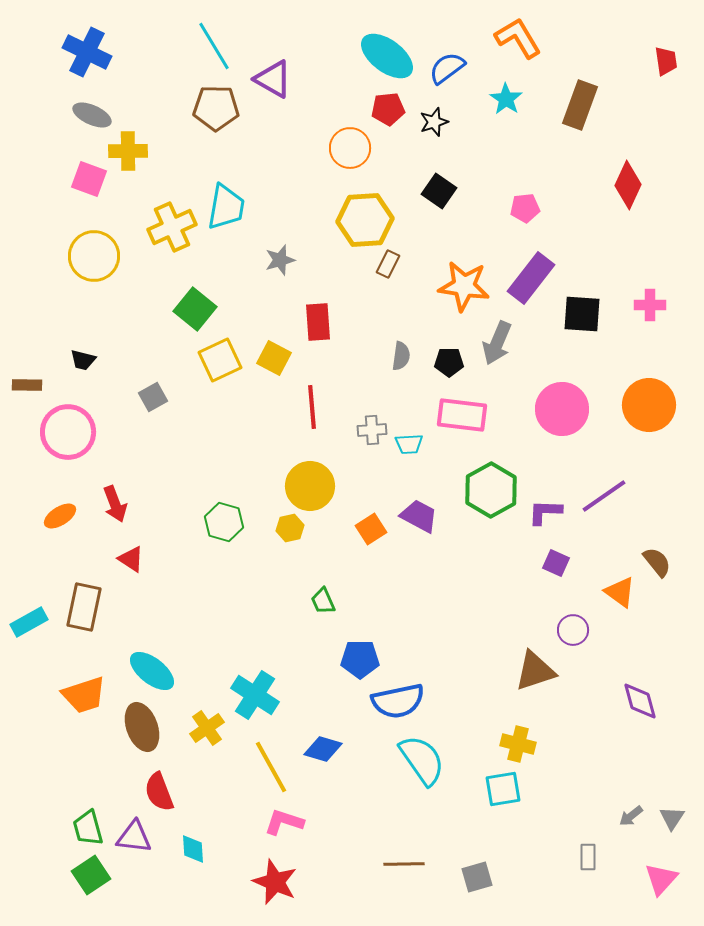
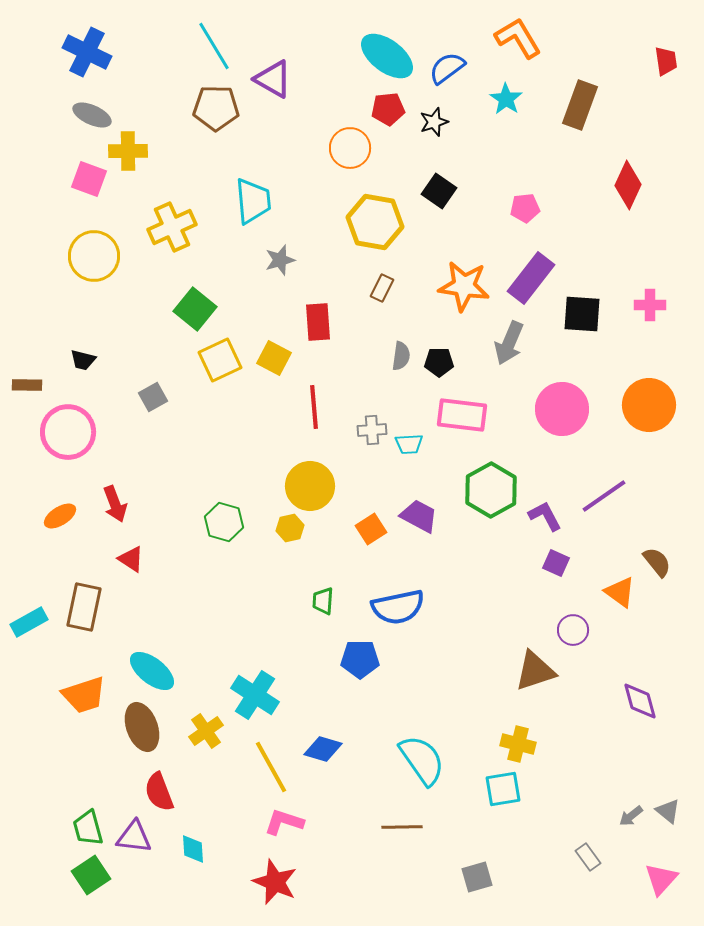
cyan trapezoid at (226, 207): moved 27 px right, 6 px up; rotated 15 degrees counterclockwise
yellow hexagon at (365, 220): moved 10 px right, 2 px down; rotated 14 degrees clockwise
brown rectangle at (388, 264): moved 6 px left, 24 px down
gray arrow at (497, 343): moved 12 px right
black pentagon at (449, 362): moved 10 px left
red line at (312, 407): moved 2 px right
purple L-shape at (545, 512): moved 4 px down; rotated 60 degrees clockwise
green trapezoid at (323, 601): rotated 28 degrees clockwise
blue semicircle at (398, 701): moved 94 px up
yellow cross at (207, 728): moved 1 px left, 3 px down
gray triangle at (672, 818): moved 4 px left, 7 px up; rotated 24 degrees counterclockwise
gray rectangle at (588, 857): rotated 36 degrees counterclockwise
brown line at (404, 864): moved 2 px left, 37 px up
